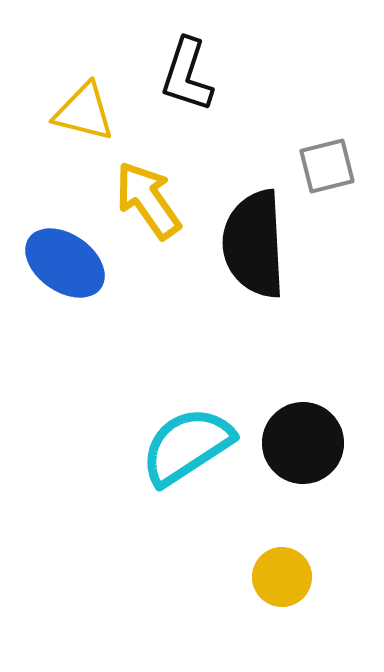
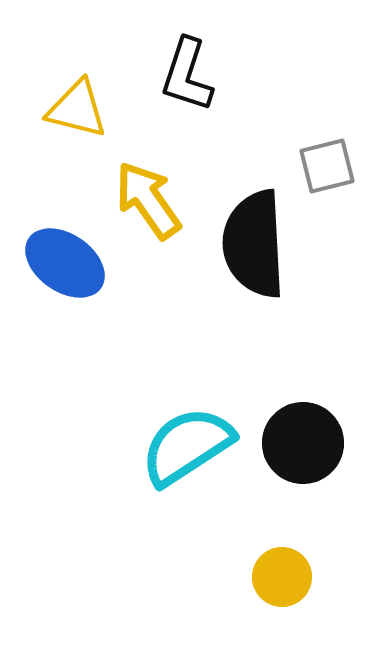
yellow triangle: moved 7 px left, 3 px up
